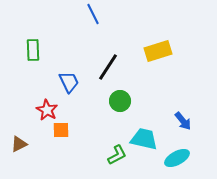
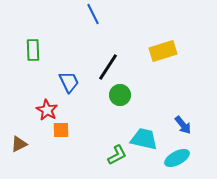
yellow rectangle: moved 5 px right
green circle: moved 6 px up
blue arrow: moved 4 px down
